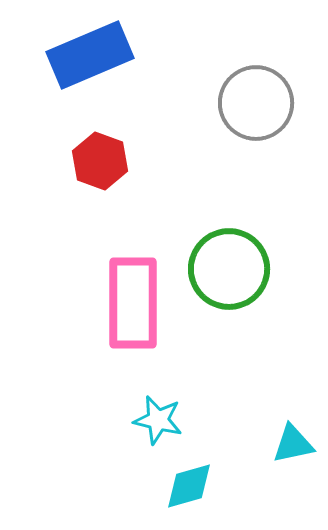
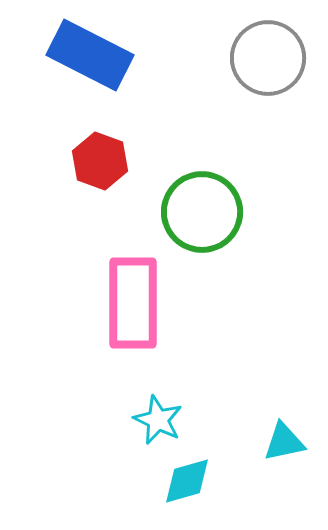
blue rectangle: rotated 50 degrees clockwise
gray circle: moved 12 px right, 45 px up
green circle: moved 27 px left, 57 px up
cyan star: rotated 12 degrees clockwise
cyan triangle: moved 9 px left, 2 px up
cyan diamond: moved 2 px left, 5 px up
